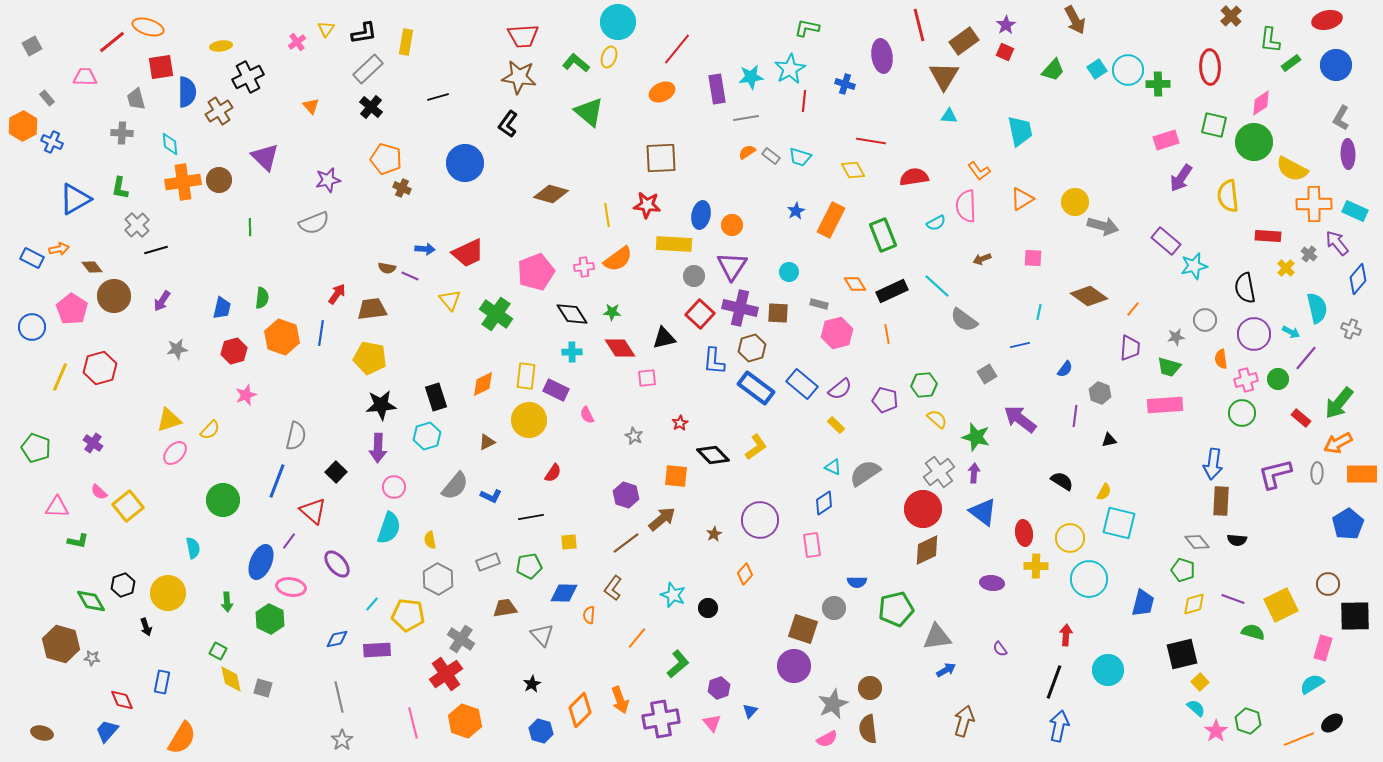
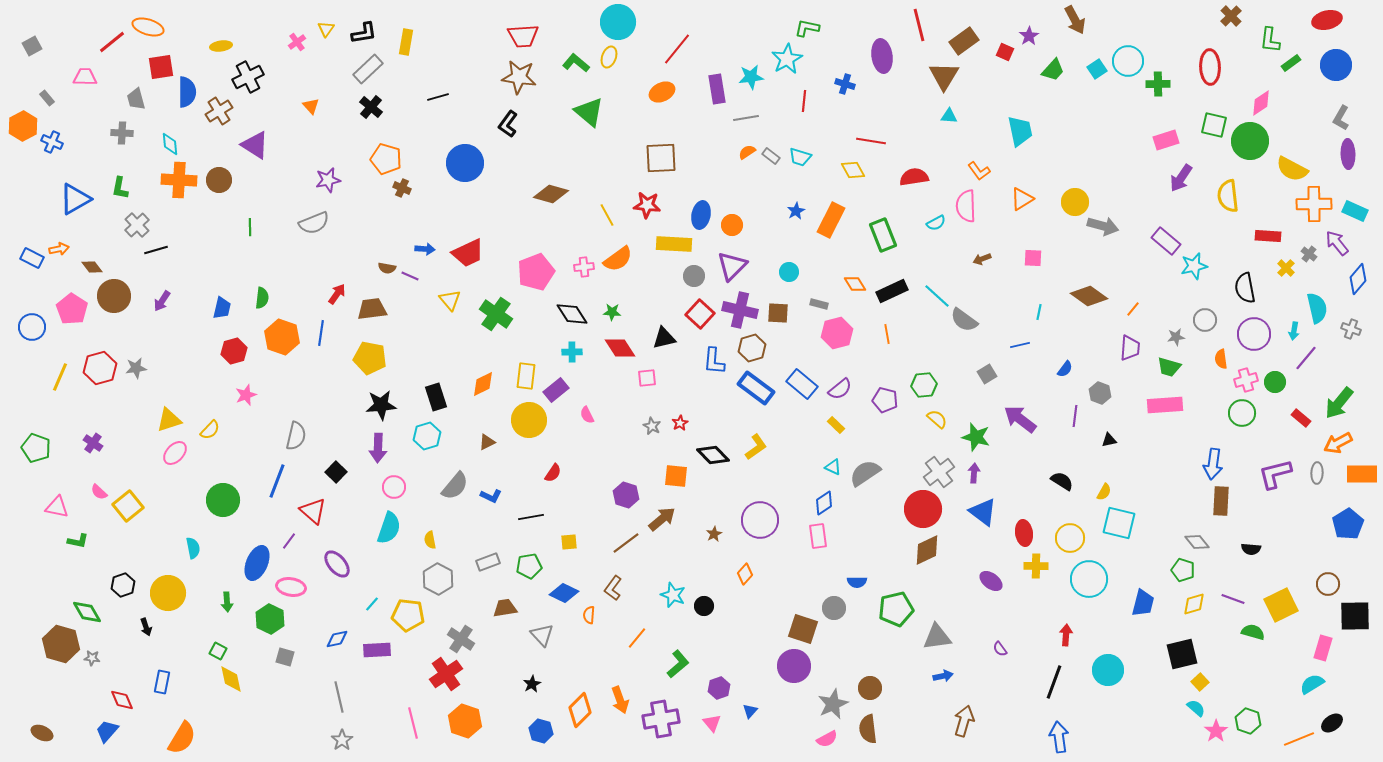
purple star at (1006, 25): moved 23 px right, 11 px down
cyan star at (790, 69): moved 3 px left, 10 px up
cyan circle at (1128, 70): moved 9 px up
green circle at (1254, 142): moved 4 px left, 1 px up
purple triangle at (265, 157): moved 10 px left, 12 px up; rotated 12 degrees counterclockwise
orange cross at (183, 182): moved 4 px left, 2 px up; rotated 12 degrees clockwise
yellow line at (607, 215): rotated 20 degrees counterclockwise
purple triangle at (732, 266): rotated 12 degrees clockwise
cyan line at (937, 286): moved 10 px down
purple cross at (740, 308): moved 2 px down
cyan arrow at (1291, 332): moved 3 px right, 1 px up; rotated 72 degrees clockwise
gray star at (177, 349): moved 41 px left, 19 px down
green circle at (1278, 379): moved 3 px left, 3 px down
purple rectangle at (556, 390): rotated 65 degrees counterclockwise
gray star at (634, 436): moved 18 px right, 10 px up
pink triangle at (57, 507): rotated 10 degrees clockwise
black semicircle at (1237, 540): moved 14 px right, 9 px down
pink rectangle at (812, 545): moved 6 px right, 9 px up
blue ellipse at (261, 562): moved 4 px left, 1 px down
purple ellipse at (992, 583): moved 1 px left, 2 px up; rotated 30 degrees clockwise
blue diamond at (564, 593): rotated 24 degrees clockwise
green diamond at (91, 601): moved 4 px left, 11 px down
black circle at (708, 608): moved 4 px left, 2 px up
blue arrow at (946, 670): moved 3 px left, 6 px down; rotated 18 degrees clockwise
gray square at (263, 688): moved 22 px right, 31 px up
blue arrow at (1059, 726): moved 11 px down; rotated 20 degrees counterclockwise
brown ellipse at (42, 733): rotated 10 degrees clockwise
